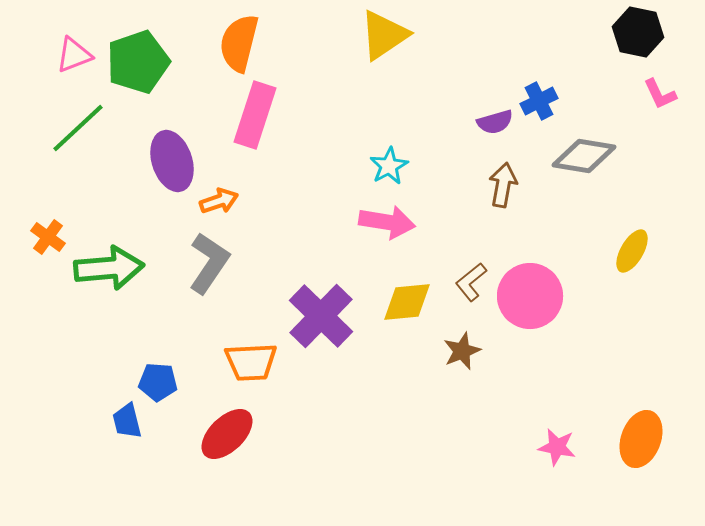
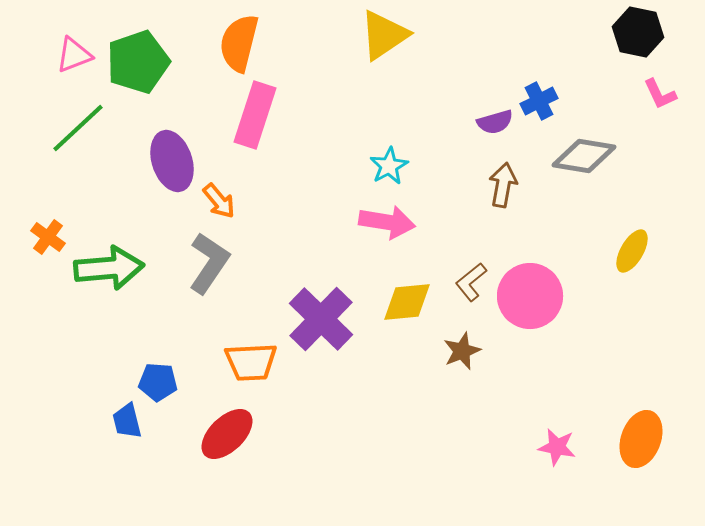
orange arrow: rotated 69 degrees clockwise
purple cross: moved 3 px down
